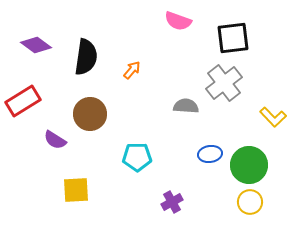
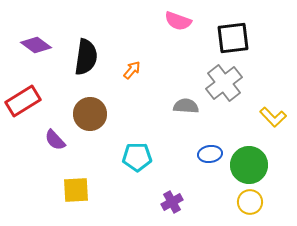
purple semicircle: rotated 15 degrees clockwise
